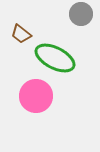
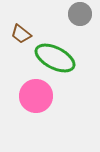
gray circle: moved 1 px left
